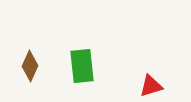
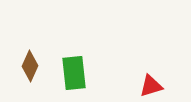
green rectangle: moved 8 px left, 7 px down
